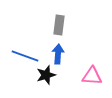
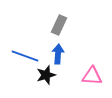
gray rectangle: rotated 18 degrees clockwise
